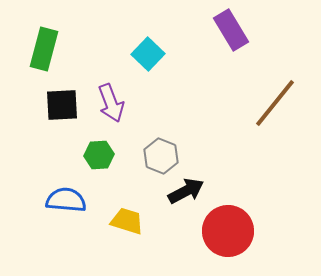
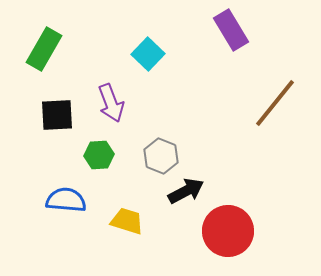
green rectangle: rotated 15 degrees clockwise
black square: moved 5 px left, 10 px down
